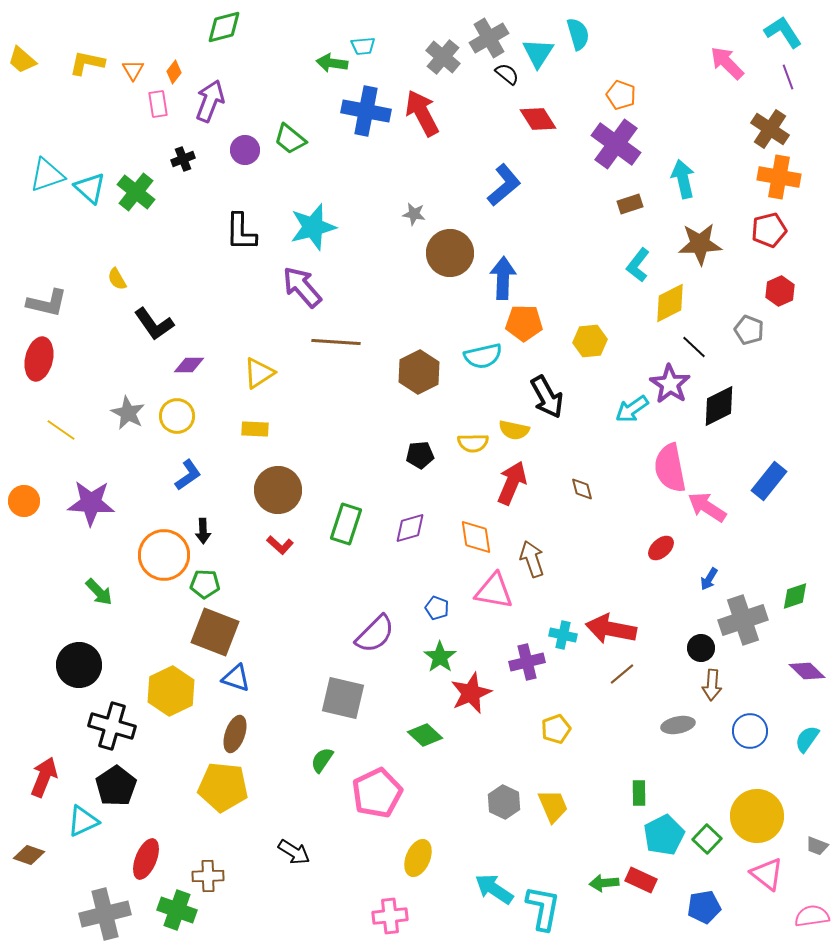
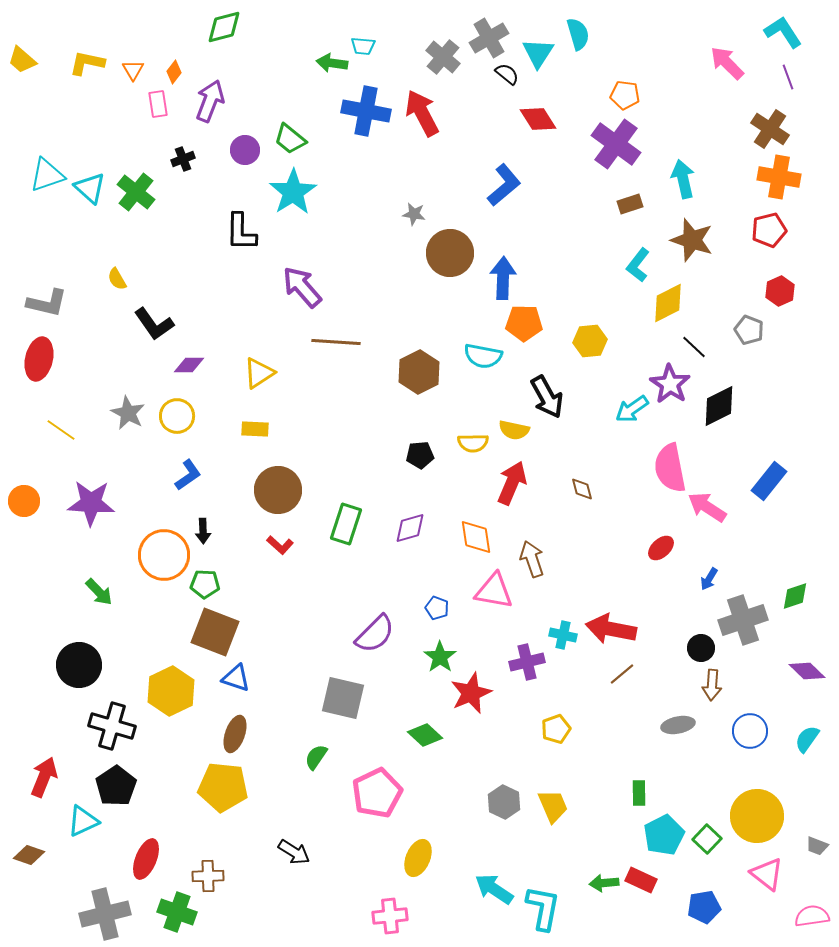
cyan trapezoid at (363, 46): rotated 10 degrees clockwise
orange pentagon at (621, 95): moved 4 px right; rotated 12 degrees counterclockwise
cyan star at (313, 227): moved 20 px left, 35 px up; rotated 18 degrees counterclockwise
brown star at (700, 244): moved 8 px left, 4 px up; rotated 21 degrees clockwise
yellow diamond at (670, 303): moved 2 px left
cyan semicircle at (483, 356): rotated 24 degrees clockwise
green semicircle at (322, 760): moved 6 px left, 3 px up
green cross at (177, 910): moved 2 px down
